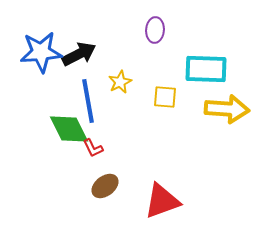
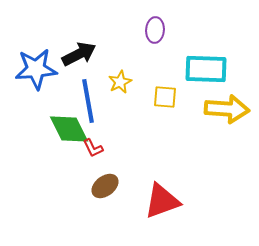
blue star: moved 5 px left, 17 px down
